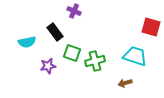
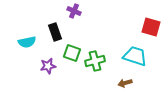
black rectangle: rotated 18 degrees clockwise
